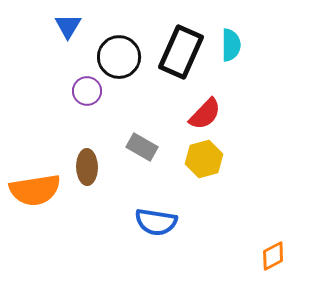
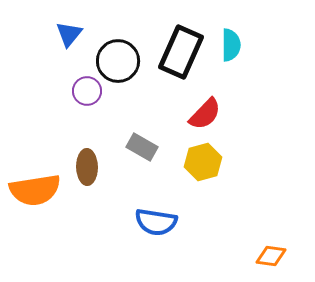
blue triangle: moved 1 px right, 8 px down; rotated 8 degrees clockwise
black circle: moved 1 px left, 4 px down
yellow hexagon: moved 1 px left, 3 px down
orange diamond: moved 2 px left; rotated 36 degrees clockwise
